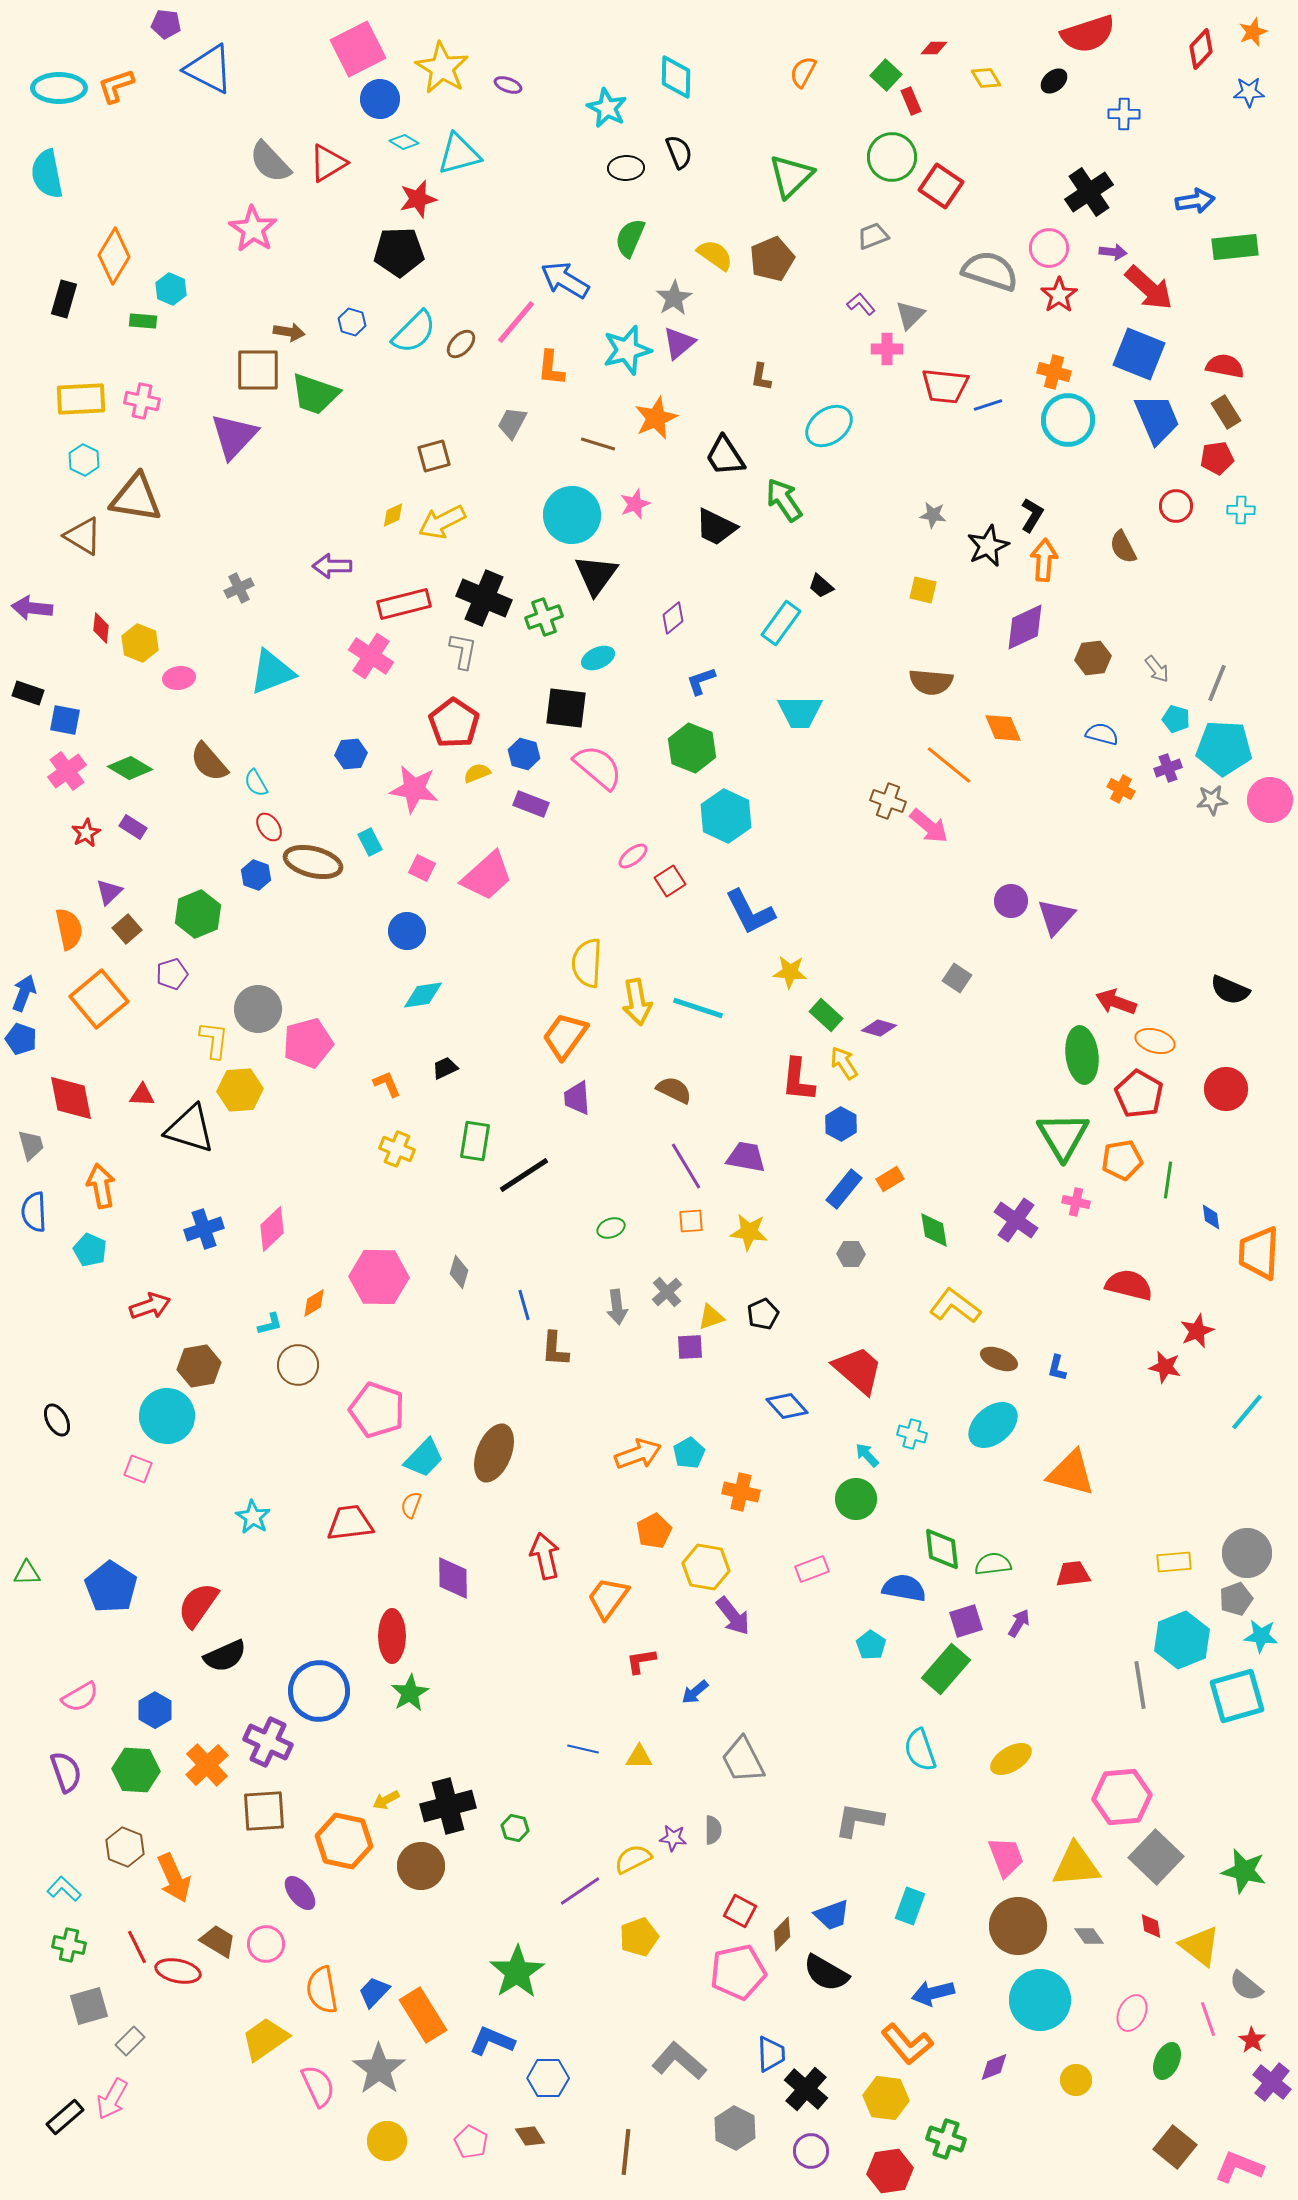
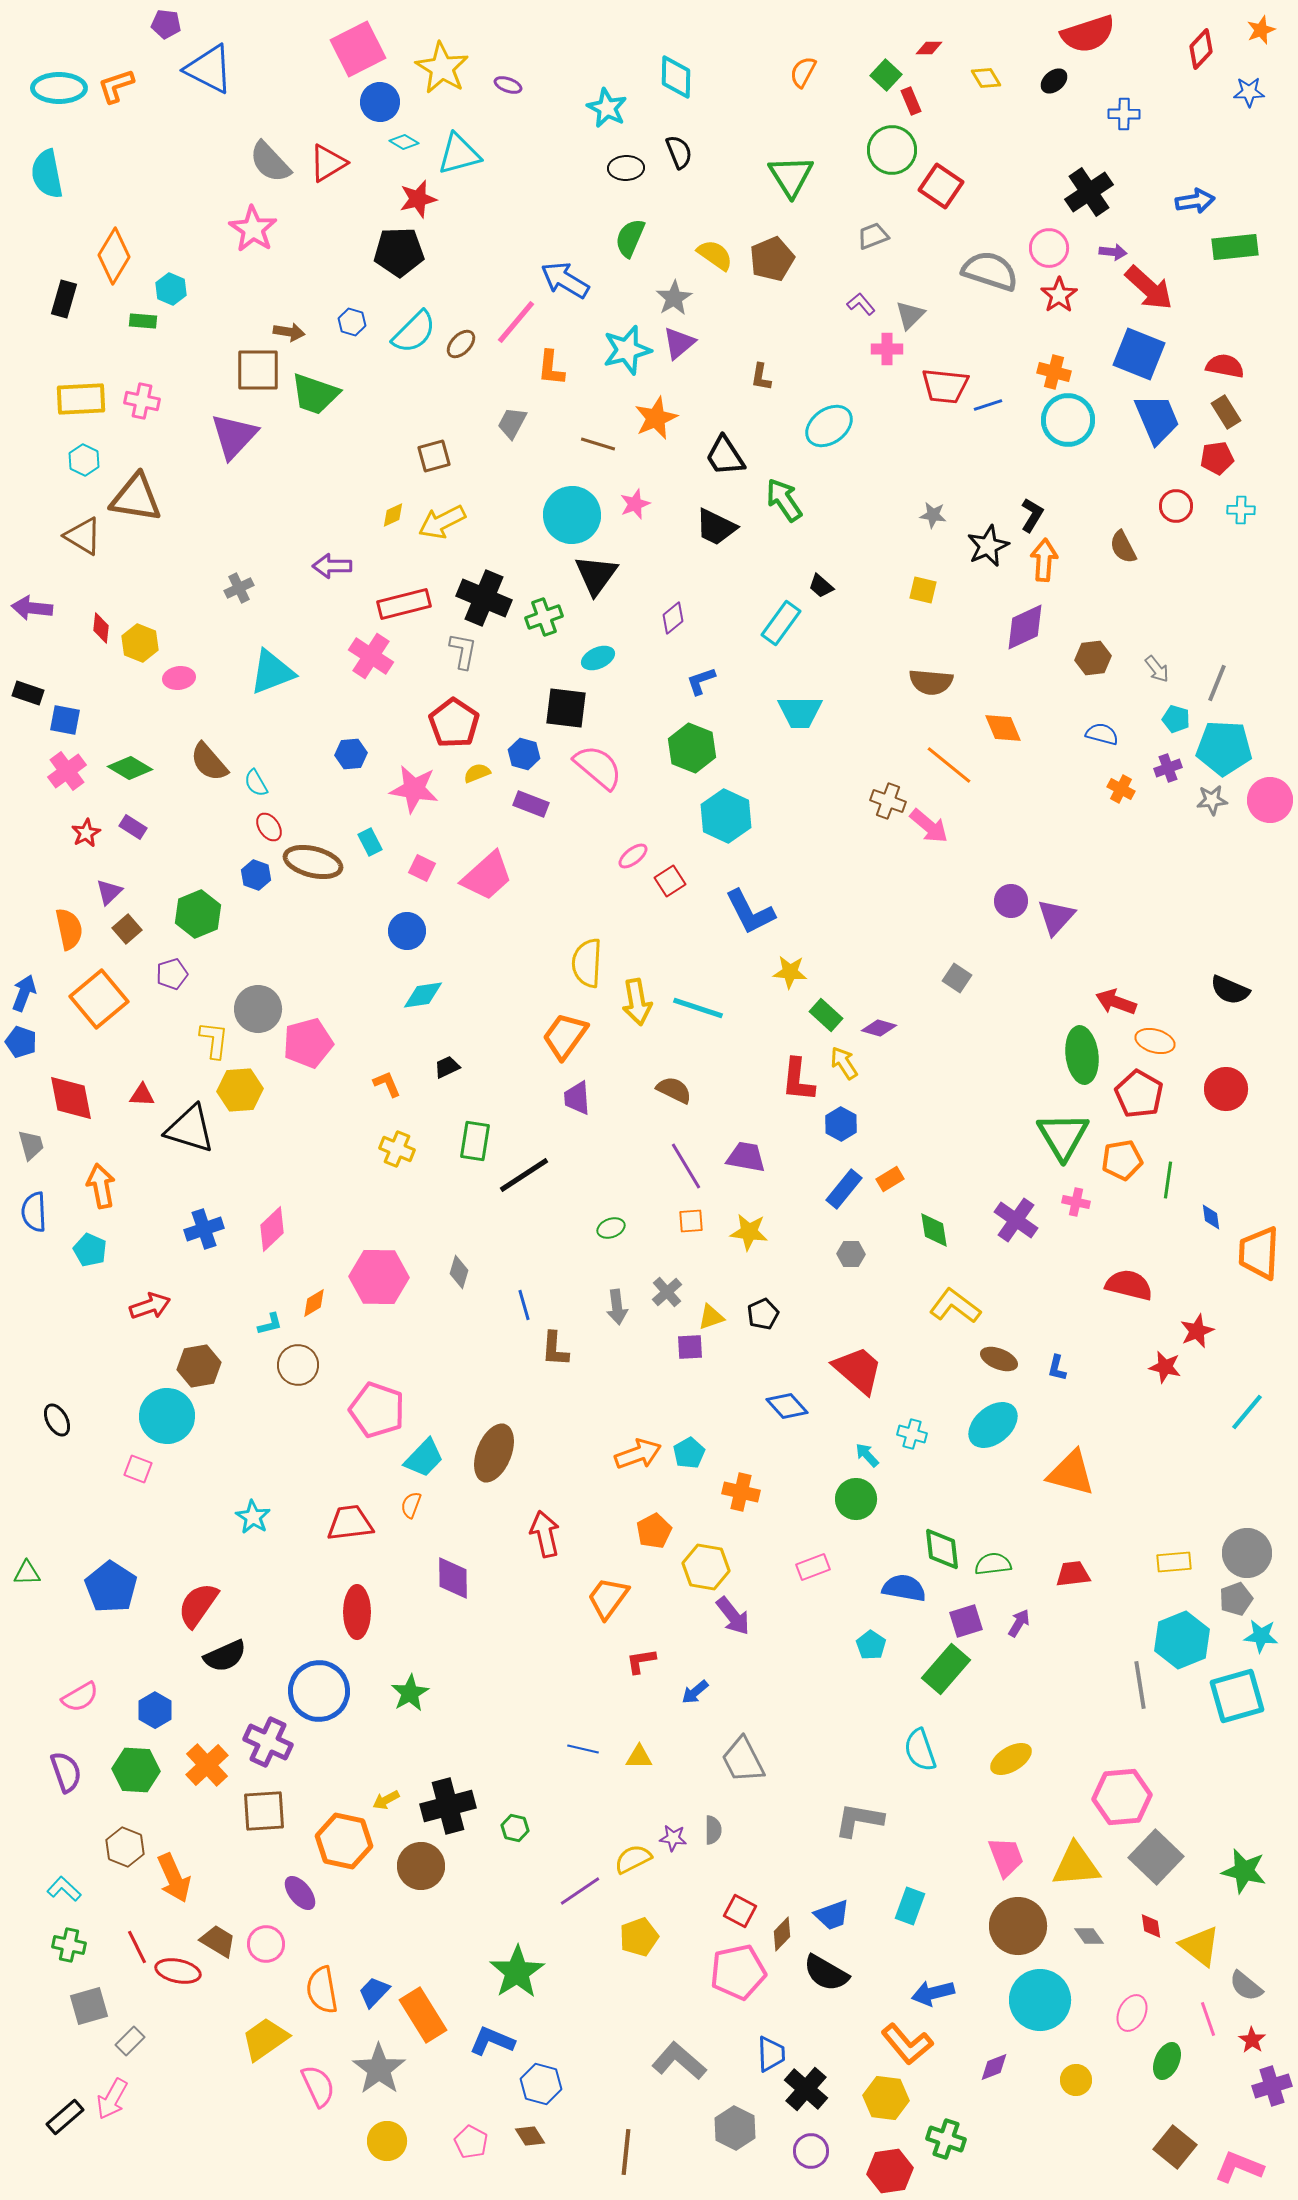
orange star at (1253, 32): moved 8 px right, 2 px up
red diamond at (934, 48): moved 5 px left
blue circle at (380, 99): moved 3 px down
green circle at (892, 157): moved 7 px up
green triangle at (791, 176): rotated 18 degrees counterclockwise
blue pentagon at (21, 1039): moved 3 px down
black trapezoid at (445, 1068): moved 2 px right, 1 px up
red arrow at (545, 1556): moved 22 px up
pink rectangle at (812, 1569): moved 1 px right, 2 px up
red ellipse at (392, 1636): moved 35 px left, 24 px up
blue hexagon at (548, 2078): moved 7 px left, 6 px down; rotated 15 degrees clockwise
purple cross at (1272, 2082): moved 4 px down; rotated 33 degrees clockwise
